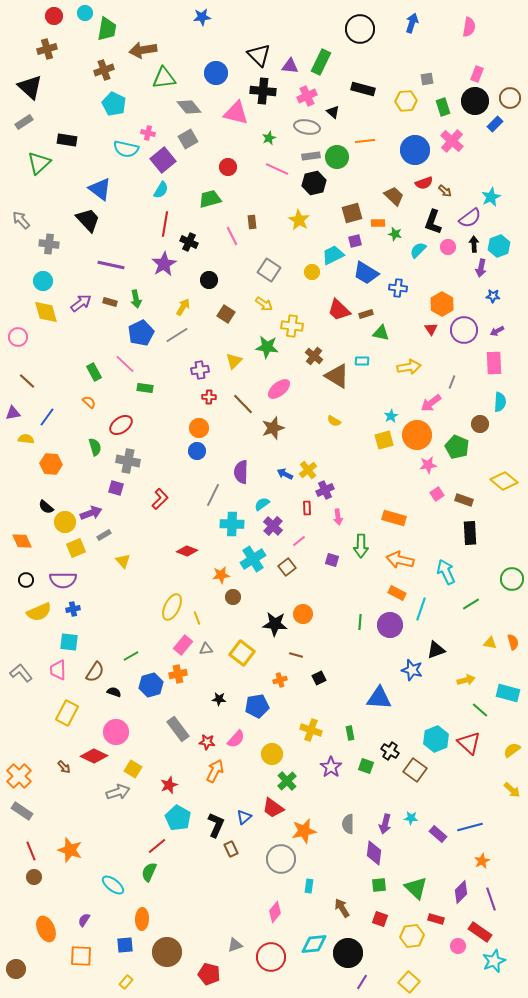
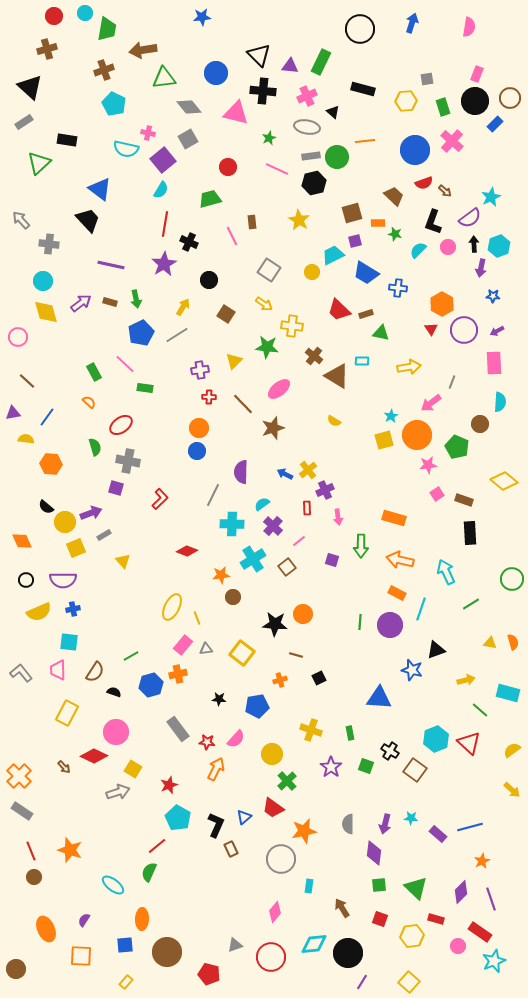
orange arrow at (215, 771): moved 1 px right, 2 px up
